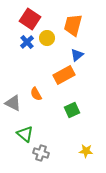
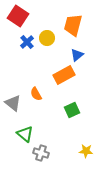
red square: moved 12 px left, 3 px up
gray triangle: rotated 12 degrees clockwise
